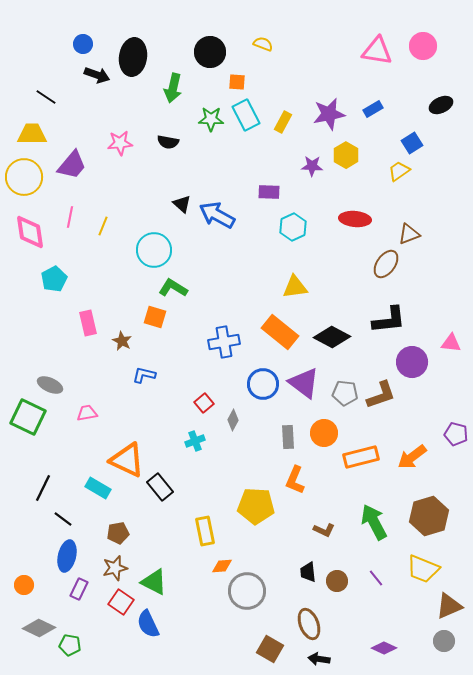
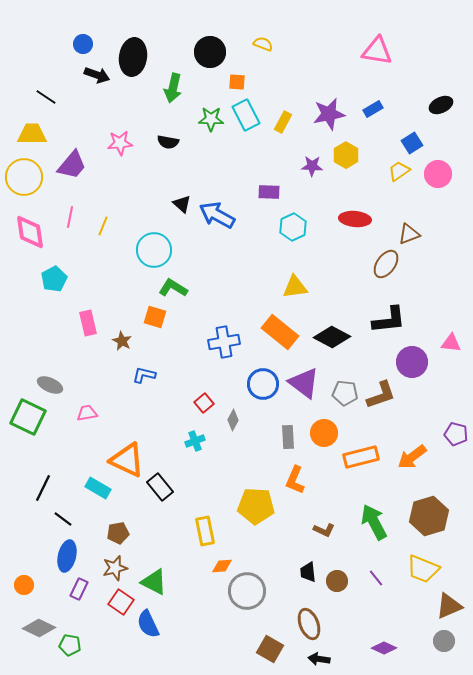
pink circle at (423, 46): moved 15 px right, 128 px down
